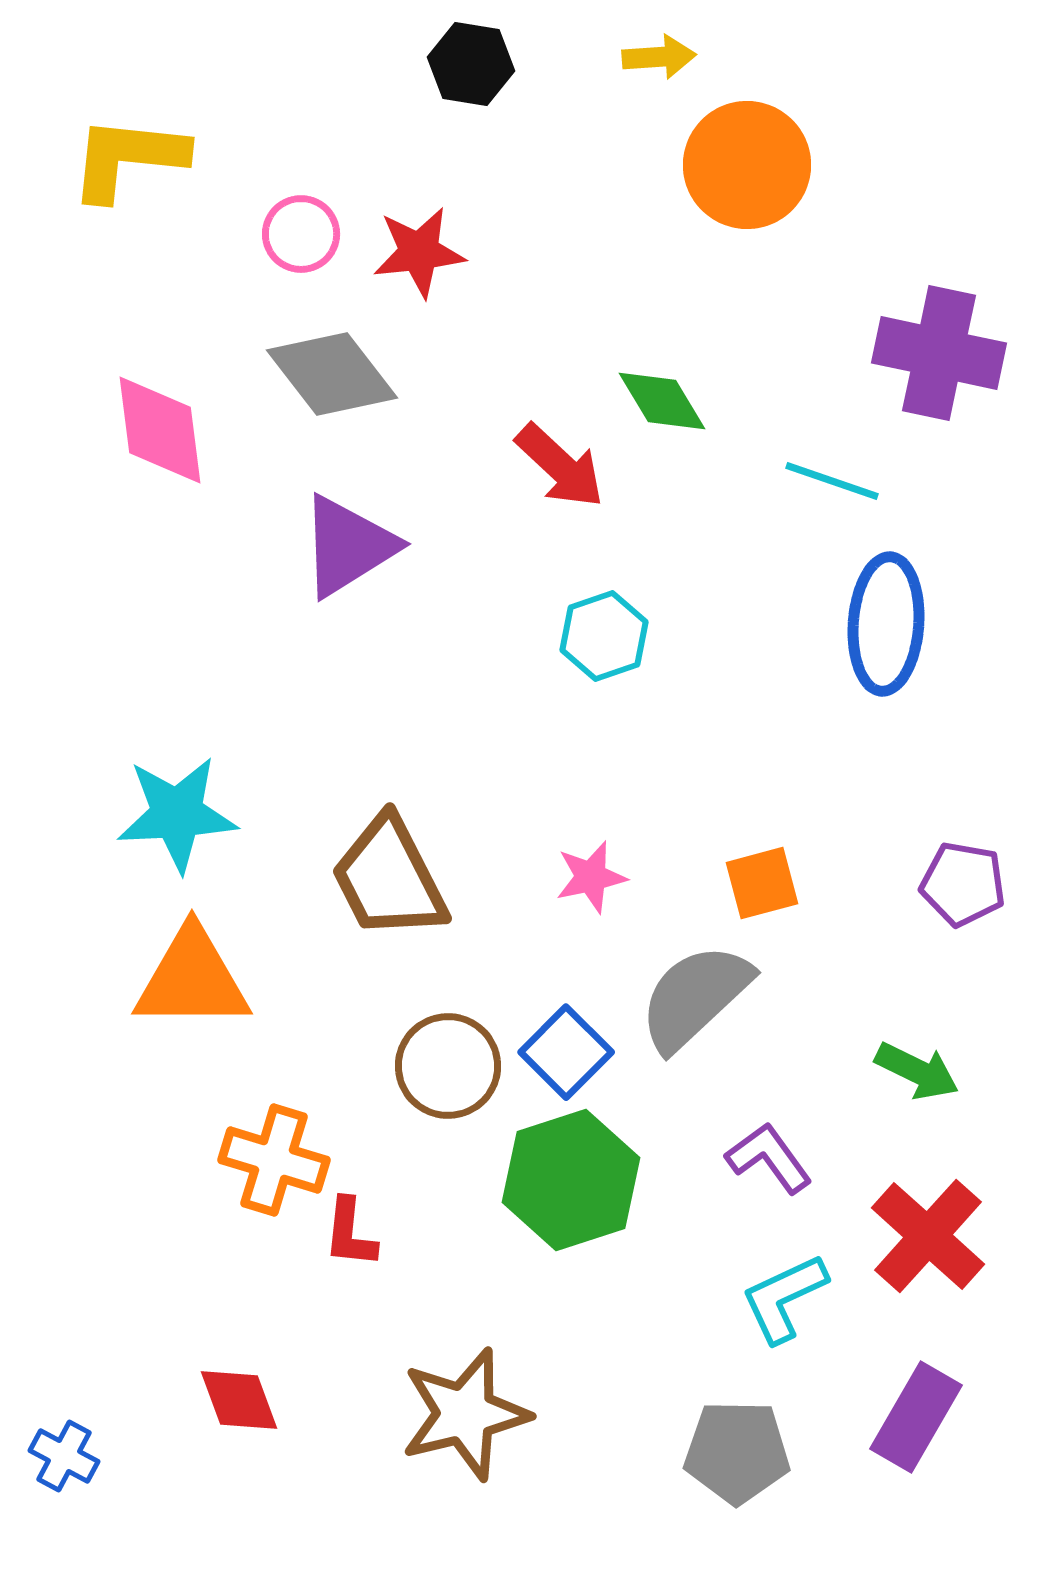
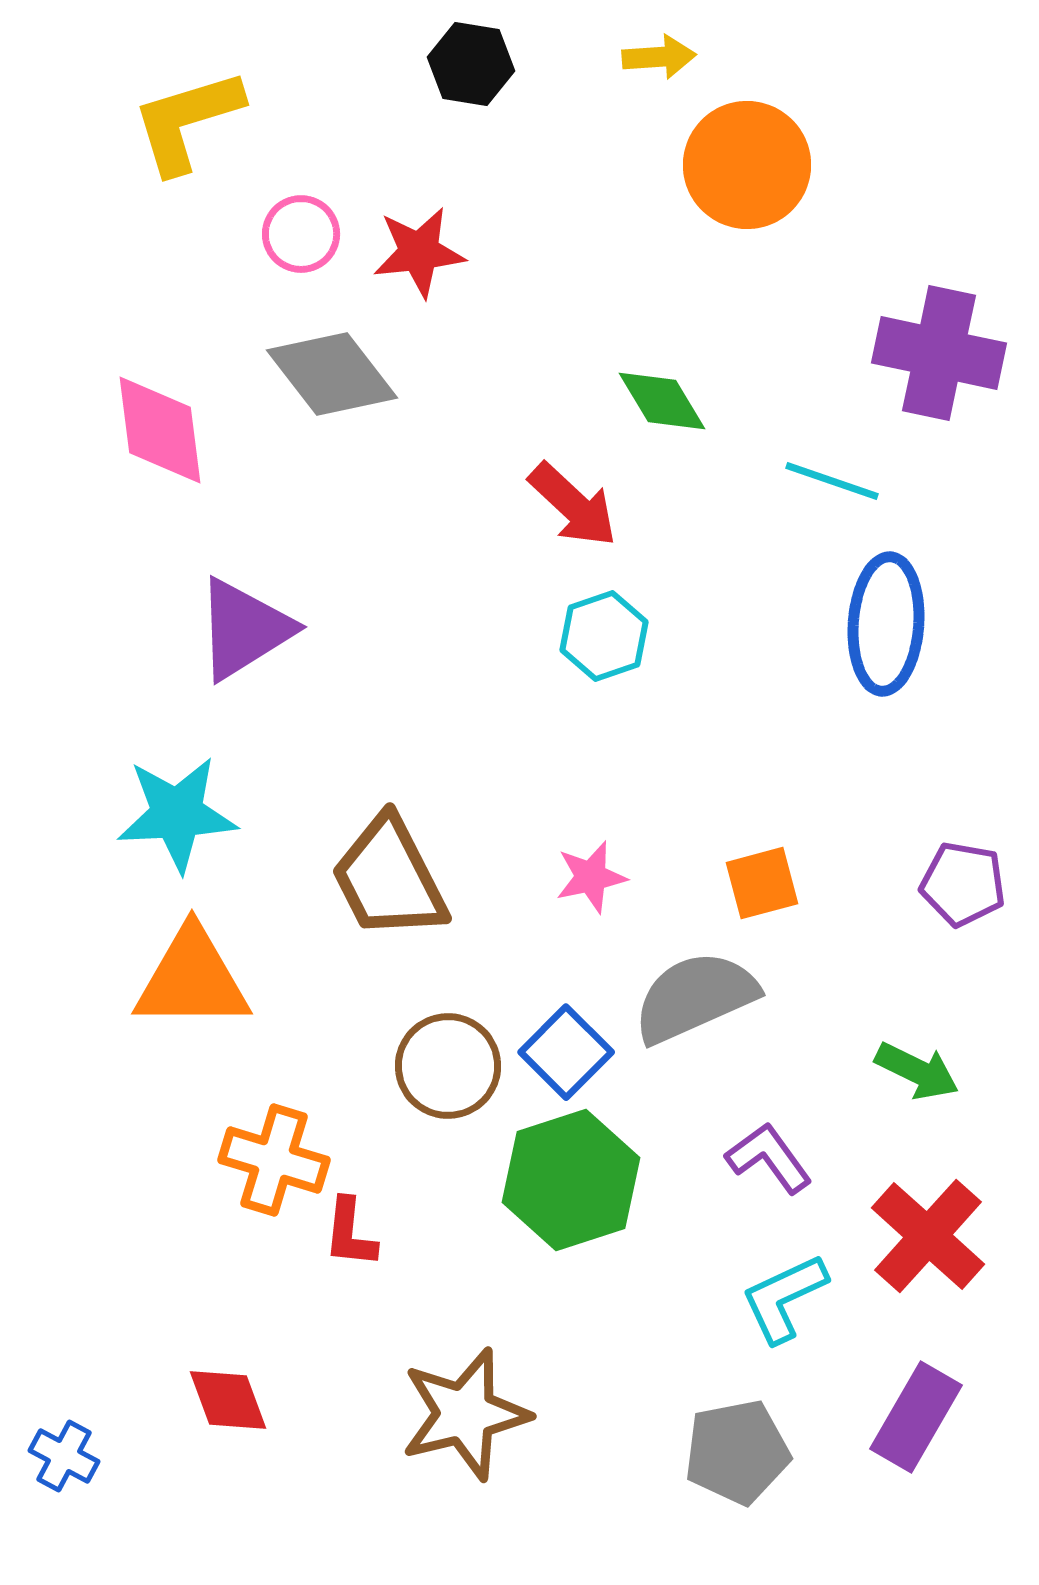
yellow L-shape: moved 59 px right, 37 px up; rotated 23 degrees counterclockwise
red arrow: moved 13 px right, 39 px down
purple triangle: moved 104 px left, 83 px down
gray semicircle: rotated 19 degrees clockwise
red diamond: moved 11 px left
gray pentagon: rotated 12 degrees counterclockwise
